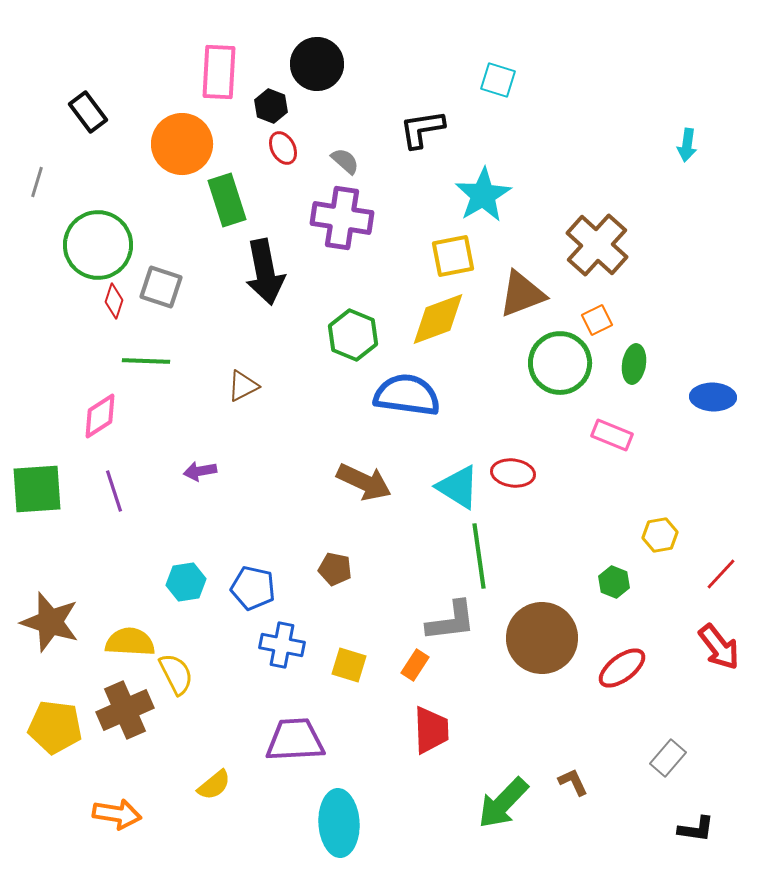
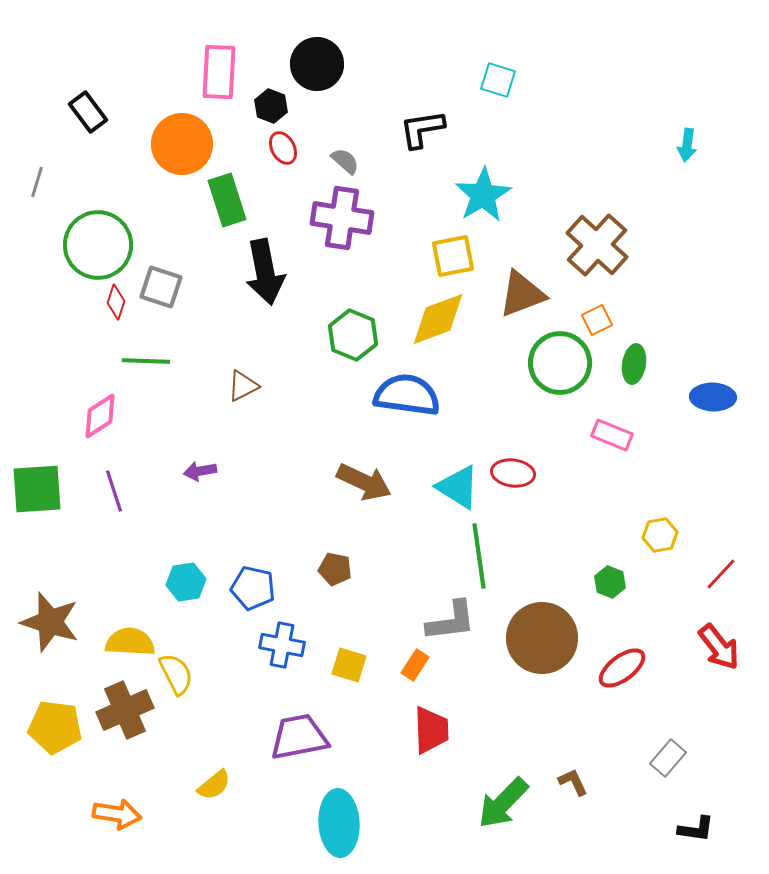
red diamond at (114, 301): moved 2 px right, 1 px down
green hexagon at (614, 582): moved 4 px left
purple trapezoid at (295, 740): moved 4 px right, 3 px up; rotated 8 degrees counterclockwise
